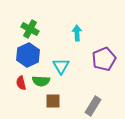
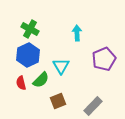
green semicircle: moved 1 px up; rotated 48 degrees counterclockwise
brown square: moved 5 px right; rotated 21 degrees counterclockwise
gray rectangle: rotated 12 degrees clockwise
